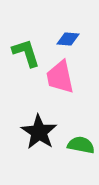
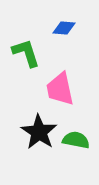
blue diamond: moved 4 px left, 11 px up
pink trapezoid: moved 12 px down
green semicircle: moved 5 px left, 5 px up
